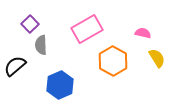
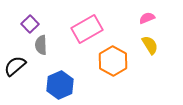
pink semicircle: moved 4 px right, 15 px up; rotated 35 degrees counterclockwise
yellow semicircle: moved 7 px left, 13 px up
